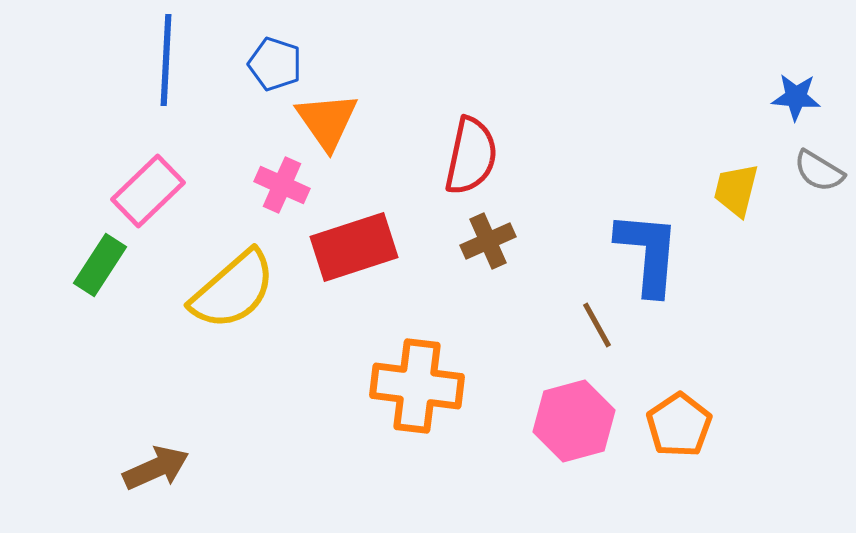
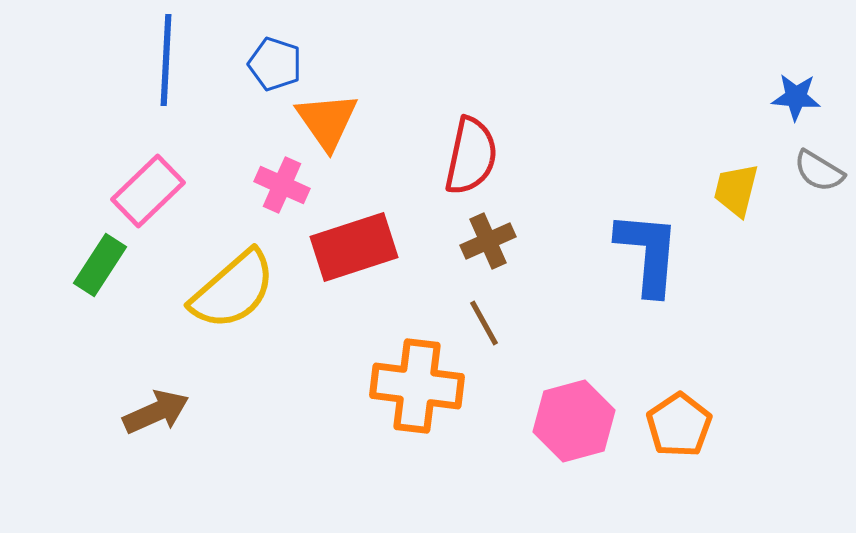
brown line: moved 113 px left, 2 px up
brown arrow: moved 56 px up
